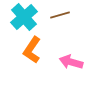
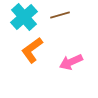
orange L-shape: rotated 20 degrees clockwise
pink arrow: rotated 40 degrees counterclockwise
